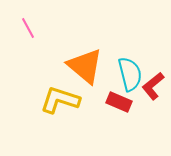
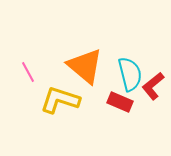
pink line: moved 44 px down
red rectangle: moved 1 px right
